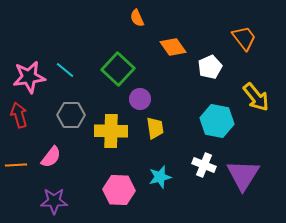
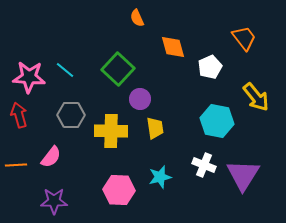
orange diamond: rotated 20 degrees clockwise
pink star: rotated 12 degrees clockwise
